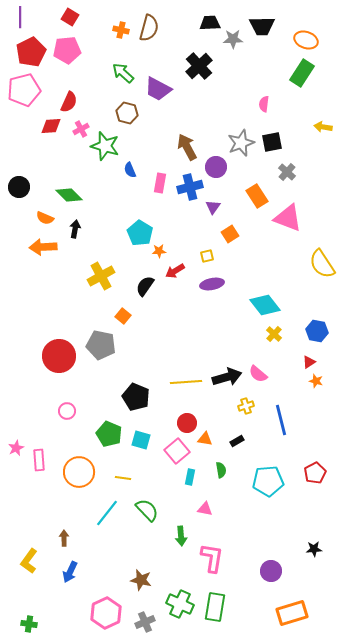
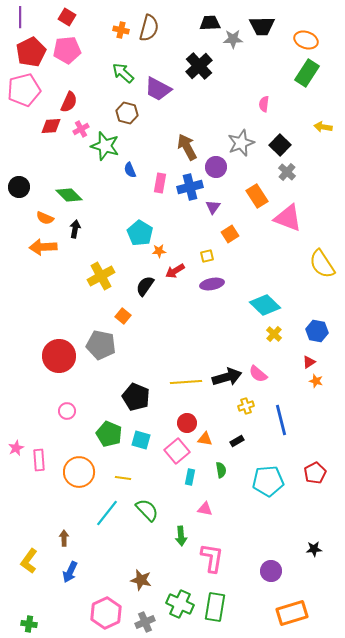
red square at (70, 17): moved 3 px left
green rectangle at (302, 73): moved 5 px right
black square at (272, 142): moved 8 px right, 3 px down; rotated 35 degrees counterclockwise
cyan diamond at (265, 305): rotated 8 degrees counterclockwise
